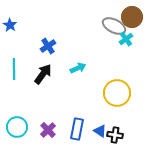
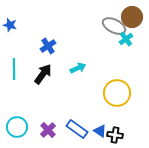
blue star: rotated 16 degrees counterclockwise
blue rectangle: rotated 65 degrees counterclockwise
